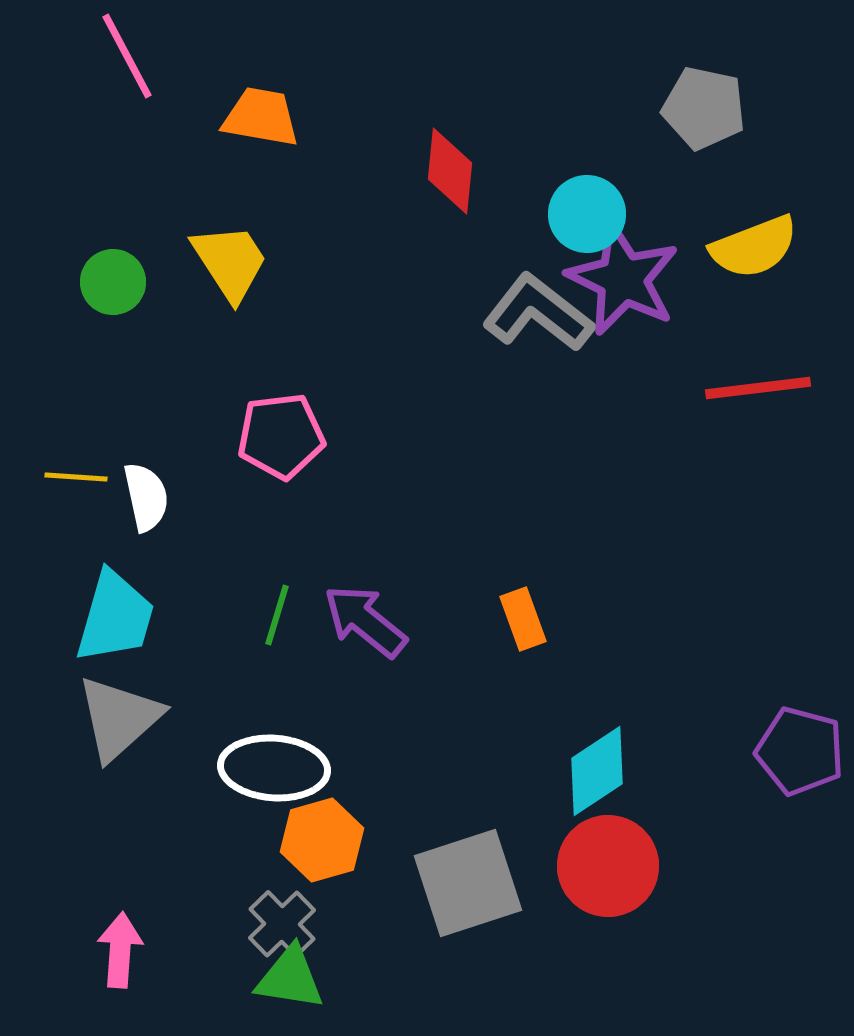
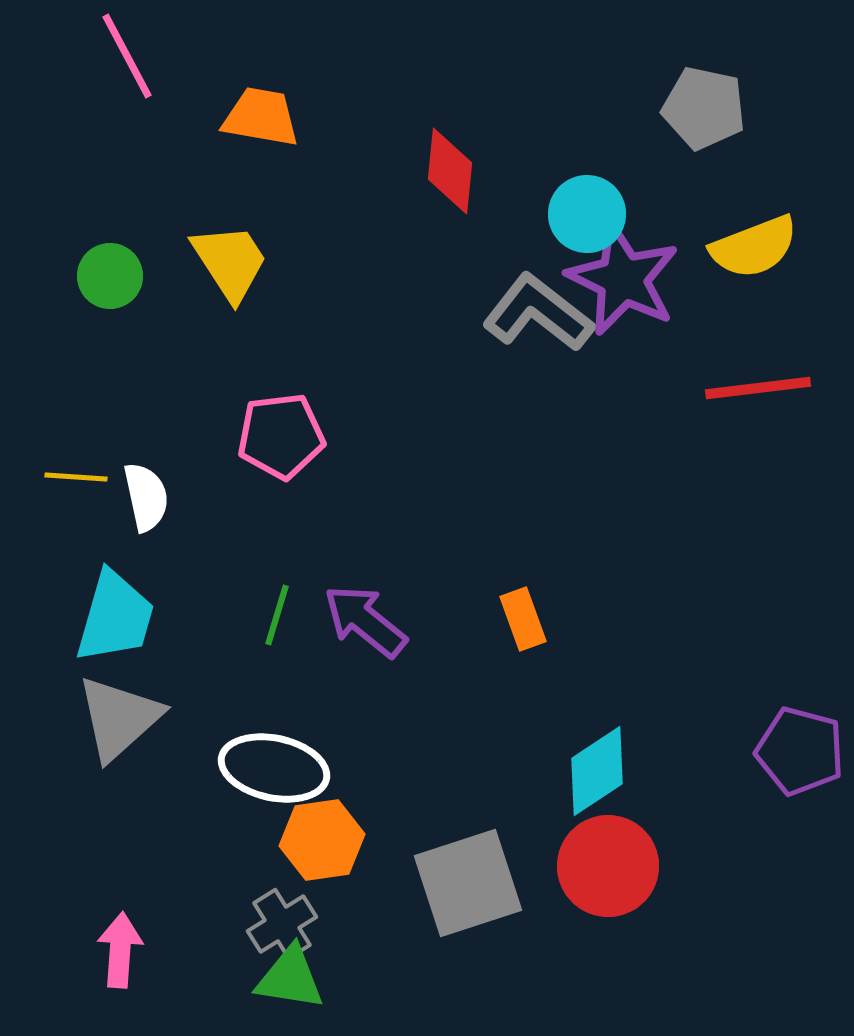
green circle: moved 3 px left, 6 px up
white ellipse: rotated 8 degrees clockwise
orange hexagon: rotated 8 degrees clockwise
gray cross: rotated 12 degrees clockwise
